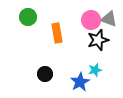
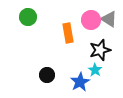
gray triangle: rotated 12 degrees clockwise
orange rectangle: moved 11 px right
black star: moved 2 px right, 10 px down
cyan star: rotated 24 degrees counterclockwise
black circle: moved 2 px right, 1 px down
